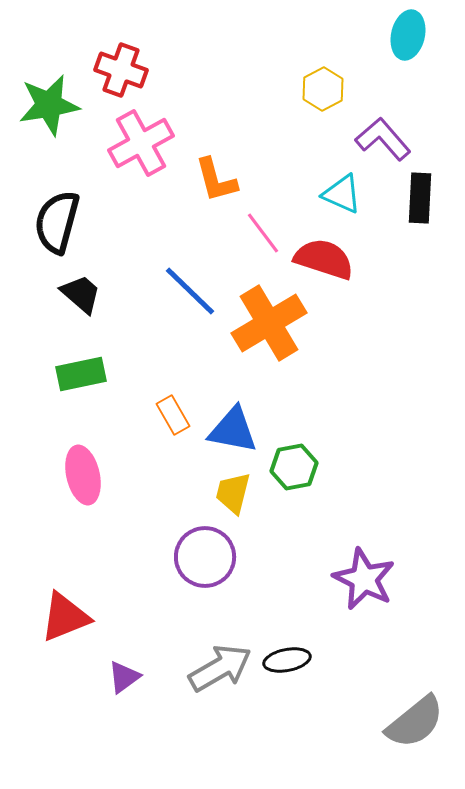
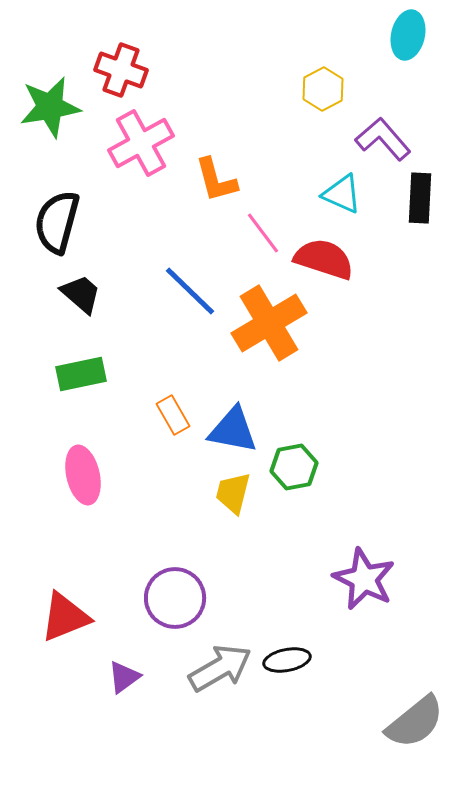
green star: moved 1 px right, 2 px down
purple circle: moved 30 px left, 41 px down
